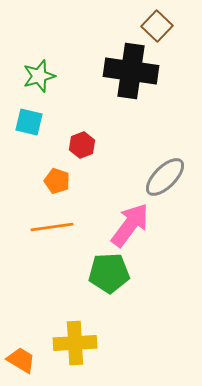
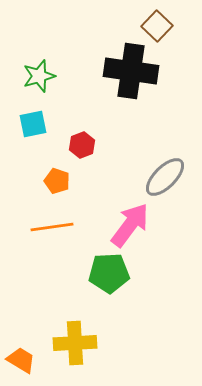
cyan square: moved 4 px right, 2 px down; rotated 24 degrees counterclockwise
